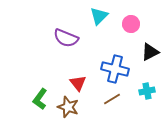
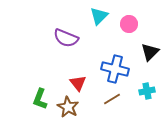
pink circle: moved 2 px left
black triangle: rotated 18 degrees counterclockwise
green L-shape: rotated 15 degrees counterclockwise
brown star: rotated 10 degrees clockwise
